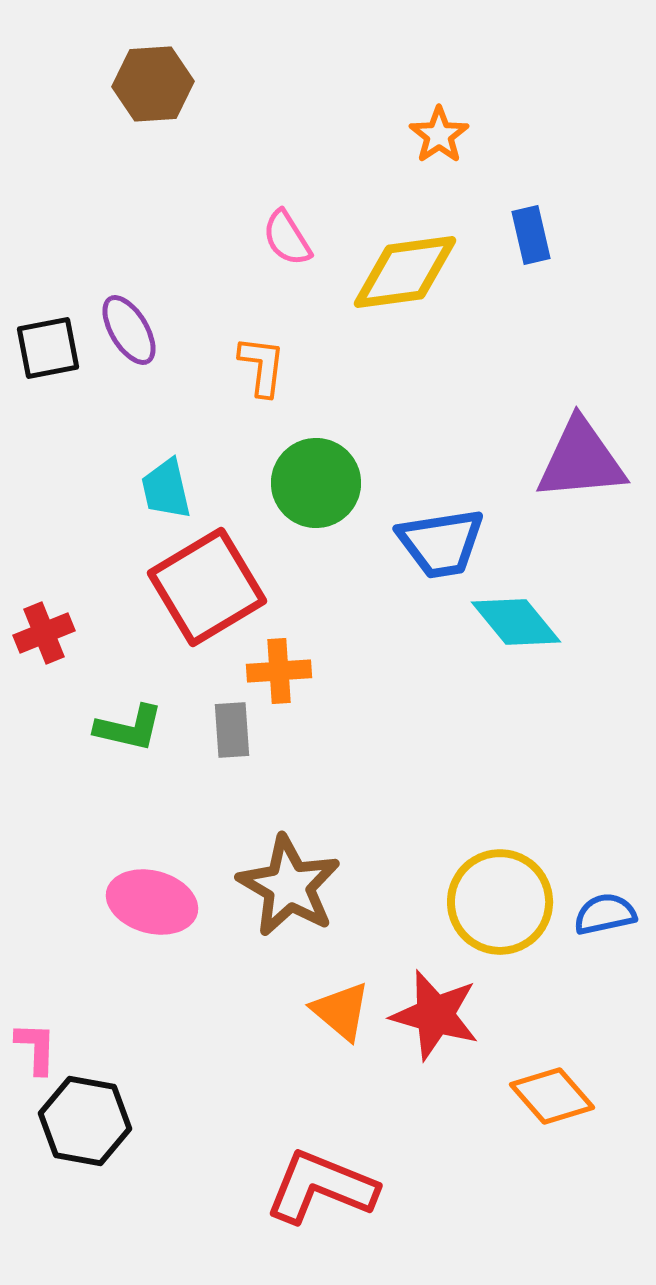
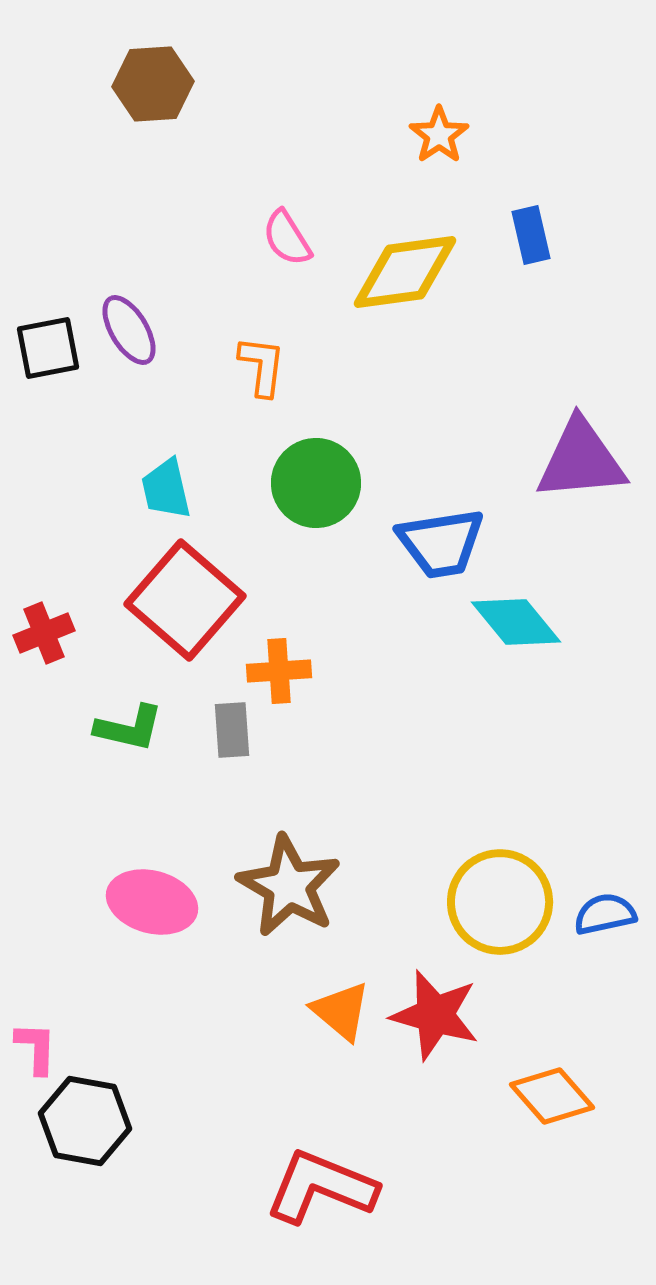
red square: moved 22 px left, 13 px down; rotated 18 degrees counterclockwise
